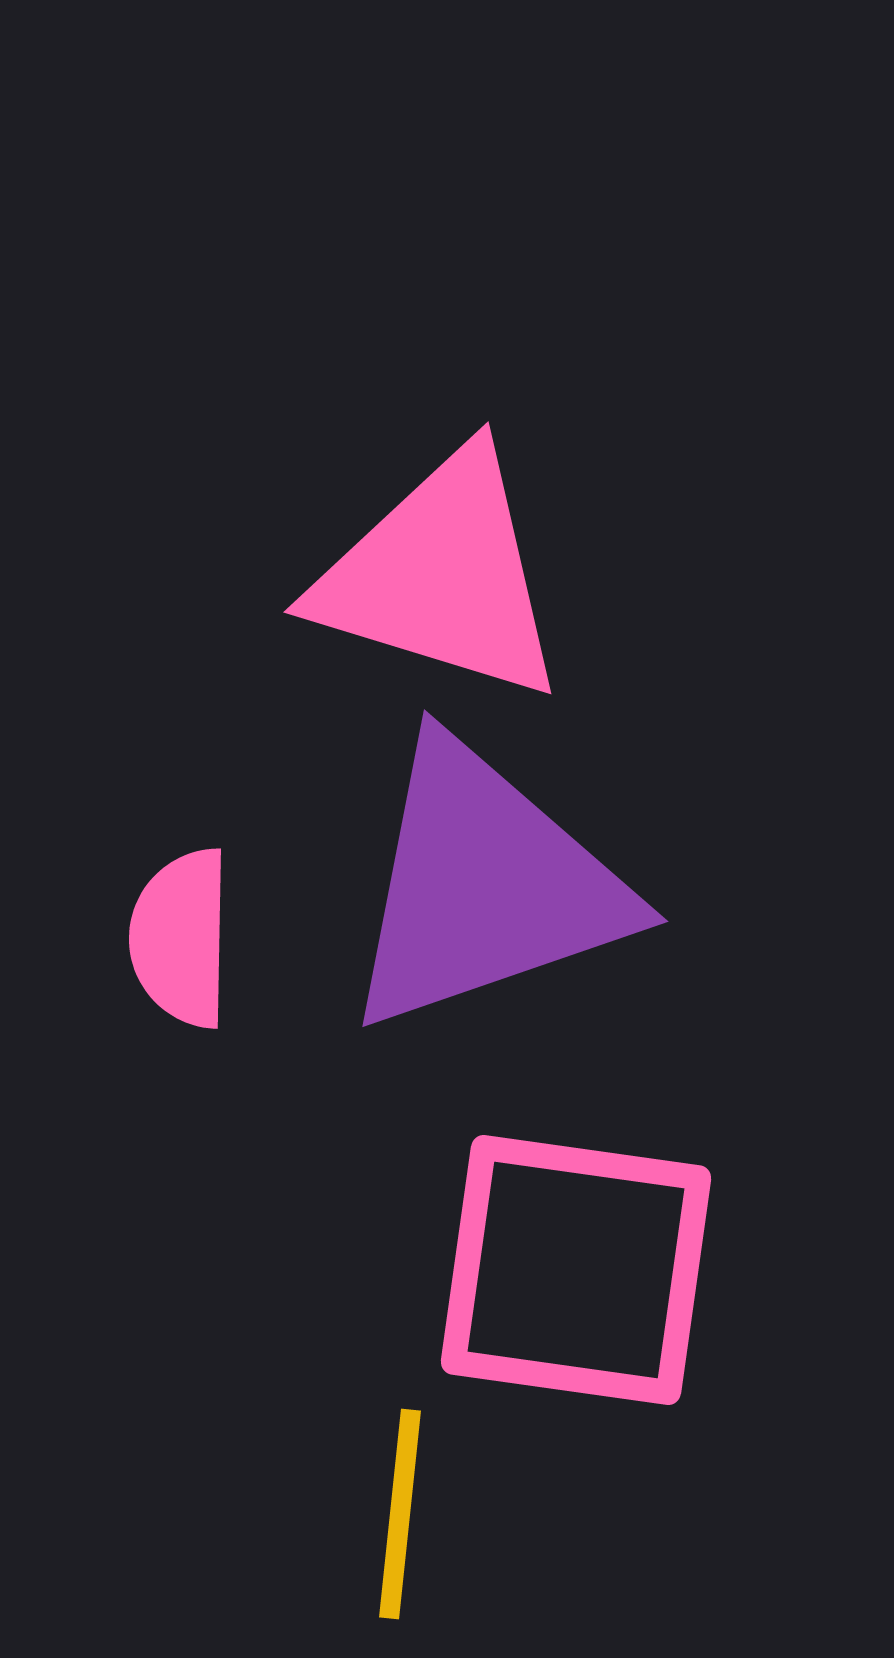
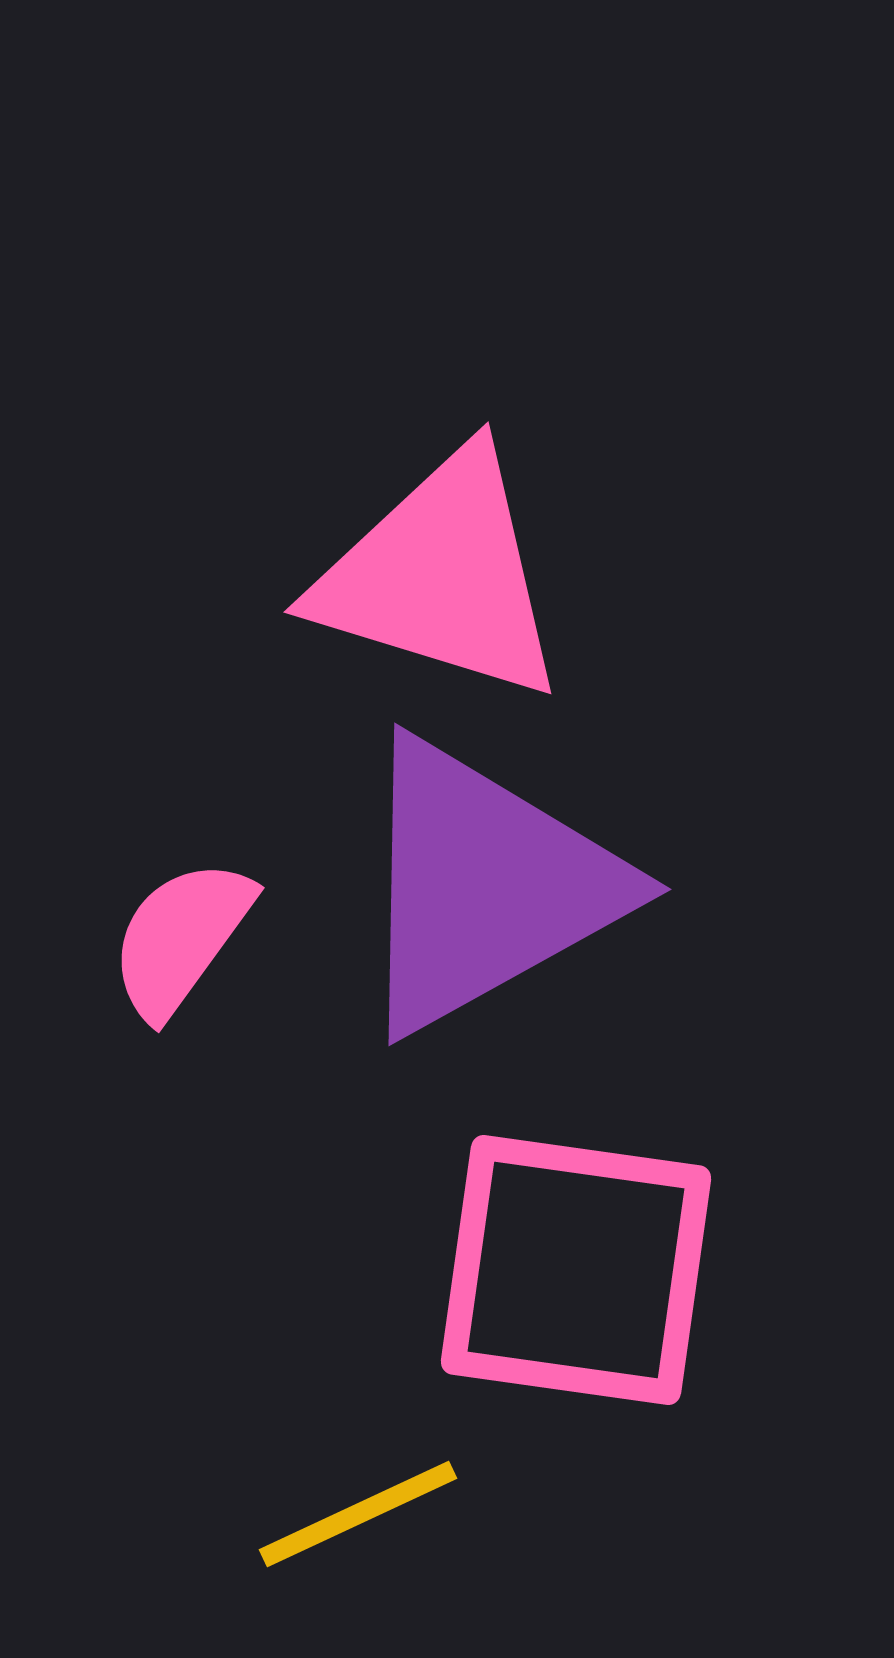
purple triangle: rotated 10 degrees counterclockwise
pink semicircle: rotated 35 degrees clockwise
yellow line: moved 42 px left; rotated 59 degrees clockwise
